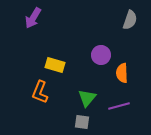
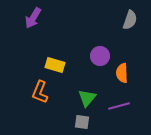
purple circle: moved 1 px left, 1 px down
